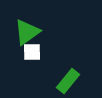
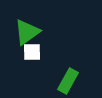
green rectangle: rotated 10 degrees counterclockwise
